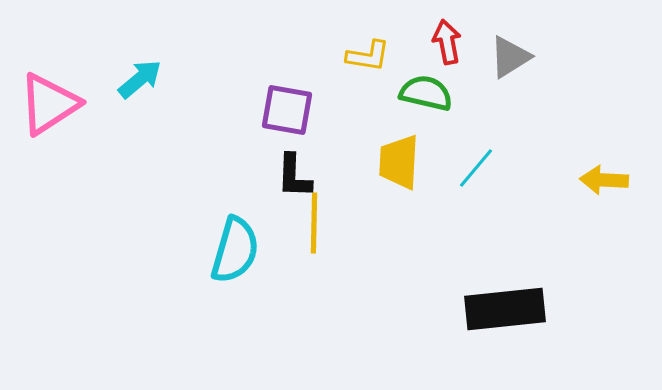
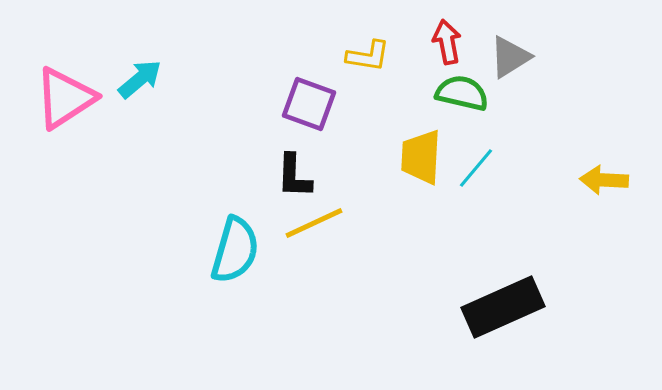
green semicircle: moved 36 px right
pink triangle: moved 16 px right, 6 px up
purple square: moved 22 px right, 6 px up; rotated 10 degrees clockwise
yellow trapezoid: moved 22 px right, 5 px up
yellow line: rotated 64 degrees clockwise
black rectangle: moved 2 px left, 2 px up; rotated 18 degrees counterclockwise
